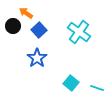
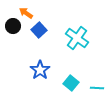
cyan cross: moved 2 px left, 6 px down
blue star: moved 3 px right, 12 px down
cyan line: rotated 16 degrees counterclockwise
